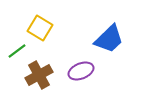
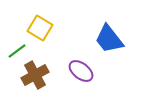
blue trapezoid: rotated 96 degrees clockwise
purple ellipse: rotated 60 degrees clockwise
brown cross: moved 4 px left
